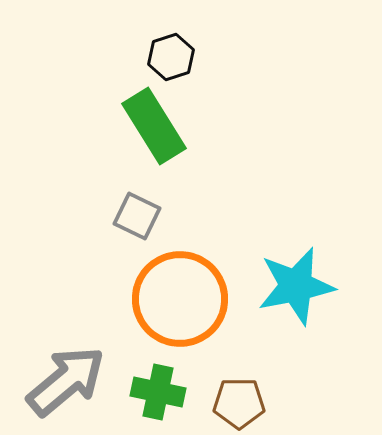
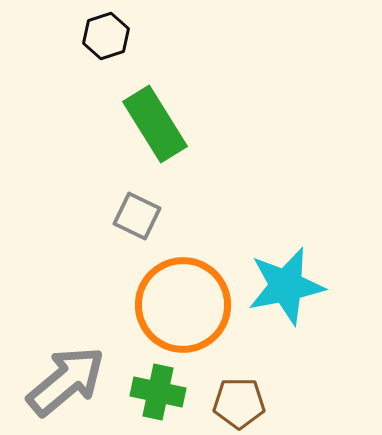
black hexagon: moved 65 px left, 21 px up
green rectangle: moved 1 px right, 2 px up
cyan star: moved 10 px left
orange circle: moved 3 px right, 6 px down
